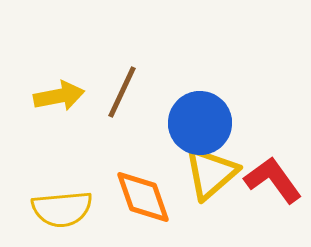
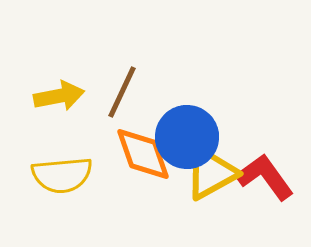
blue circle: moved 13 px left, 14 px down
yellow triangle: rotated 12 degrees clockwise
red L-shape: moved 8 px left, 3 px up
orange diamond: moved 43 px up
yellow semicircle: moved 34 px up
